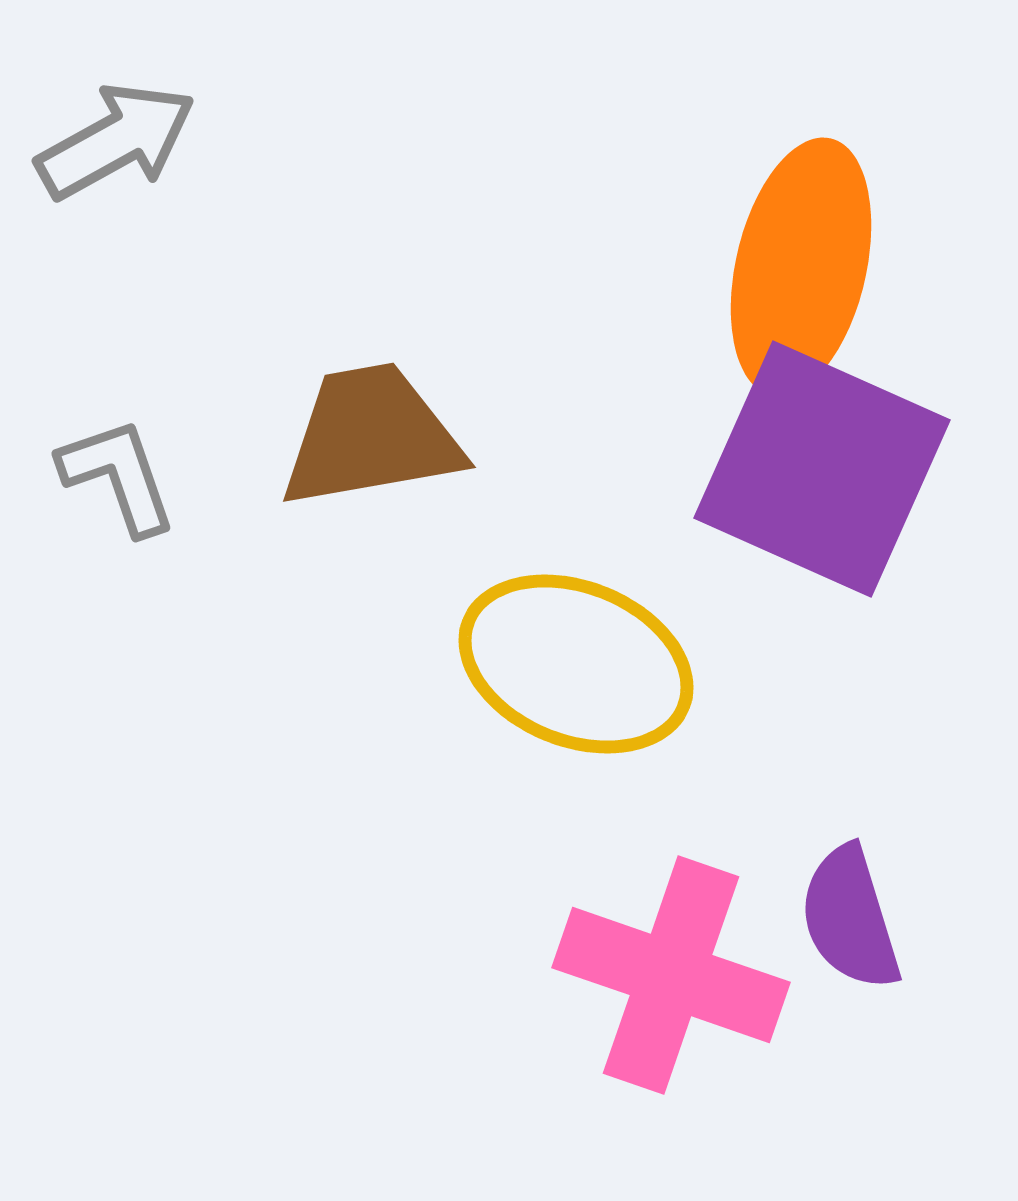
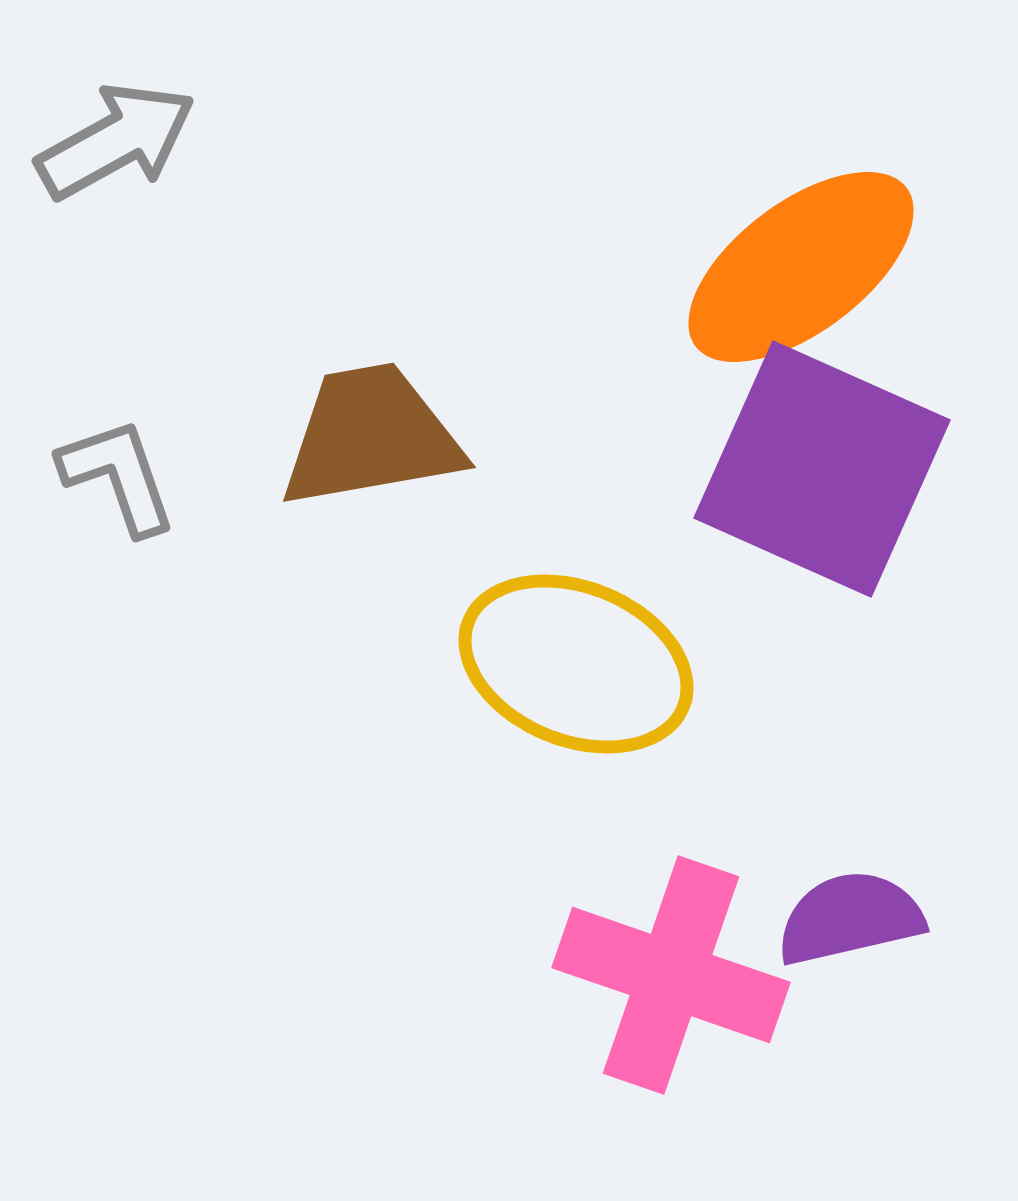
orange ellipse: rotated 40 degrees clockwise
purple semicircle: rotated 94 degrees clockwise
